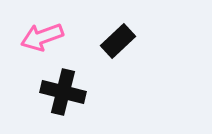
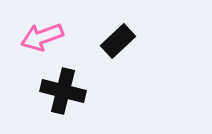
black cross: moved 1 px up
